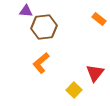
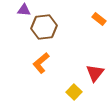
purple triangle: moved 2 px left, 1 px up
yellow square: moved 2 px down
